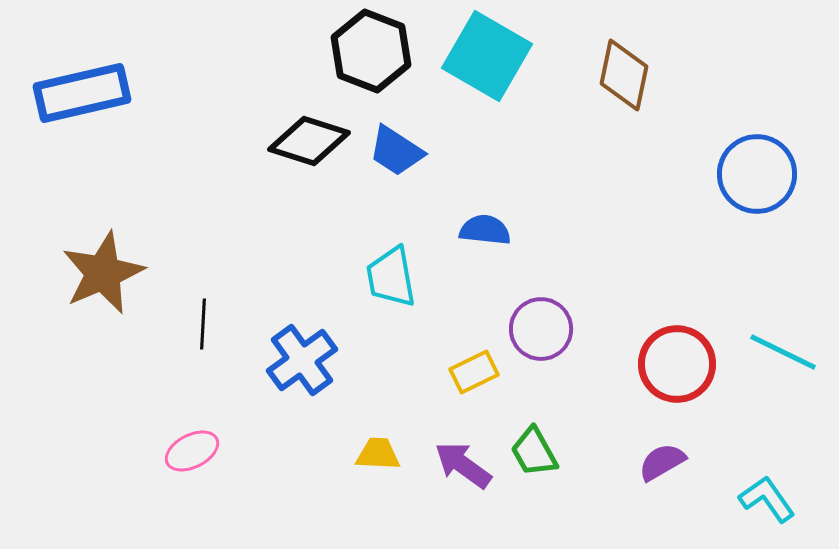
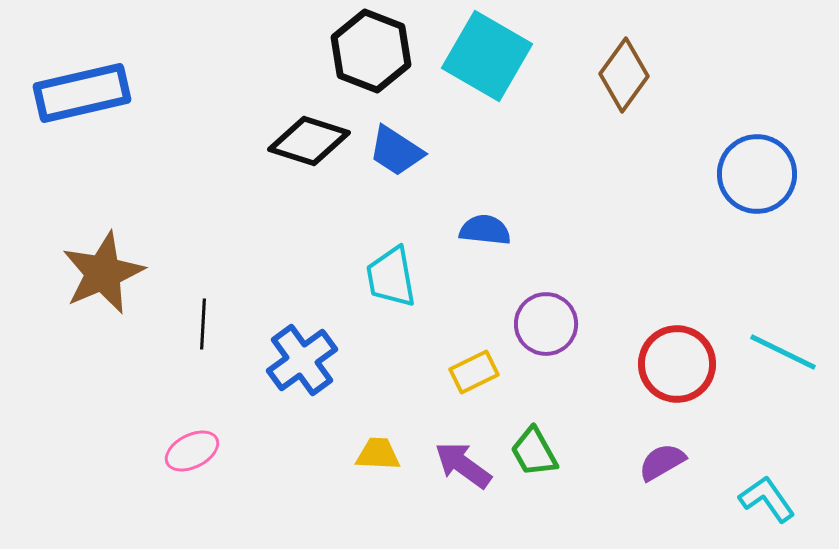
brown diamond: rotated 24 degrees clockwise
purple circle: moved 5 px right, 5 px up
